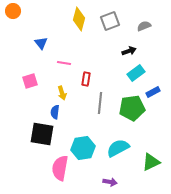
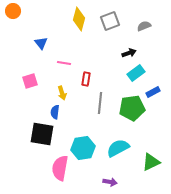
black arrow: moved 2 px down
